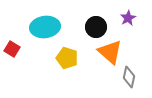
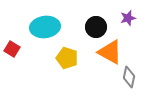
purple star: rotated 14 degrees clockwise
orange triangle: rotated 12 degrees counterclockwise
